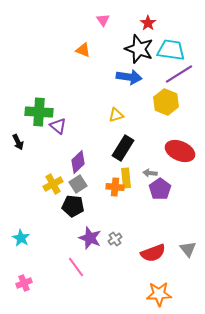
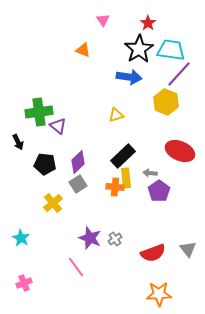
black star: rotated 20 degrees clockwise
purple line: rotated 16 degrees counterclockwise
green cross: rotated 12 degrees counterclockwise
black rectangle: moved 8 px down; rotated 15 degrees clockwise
yellow cross: moved 19 px down; rotated 12 degrees counterclockwise
purple pentagon: moved 1 px left, 2 px down
black pentagon: moved 28 px left, 42 px up
